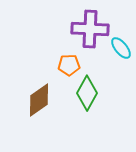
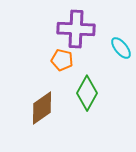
purple cross: moved 14 px left
orange pentagon: moved 7 px left, 5 px up; rotated 15 degrees clockwise
brown diamond: moved 3 px right, 8 px down
